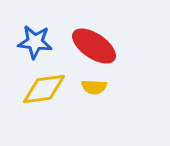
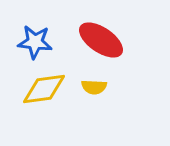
red ellipse: moved 7 px right, 6 px up
